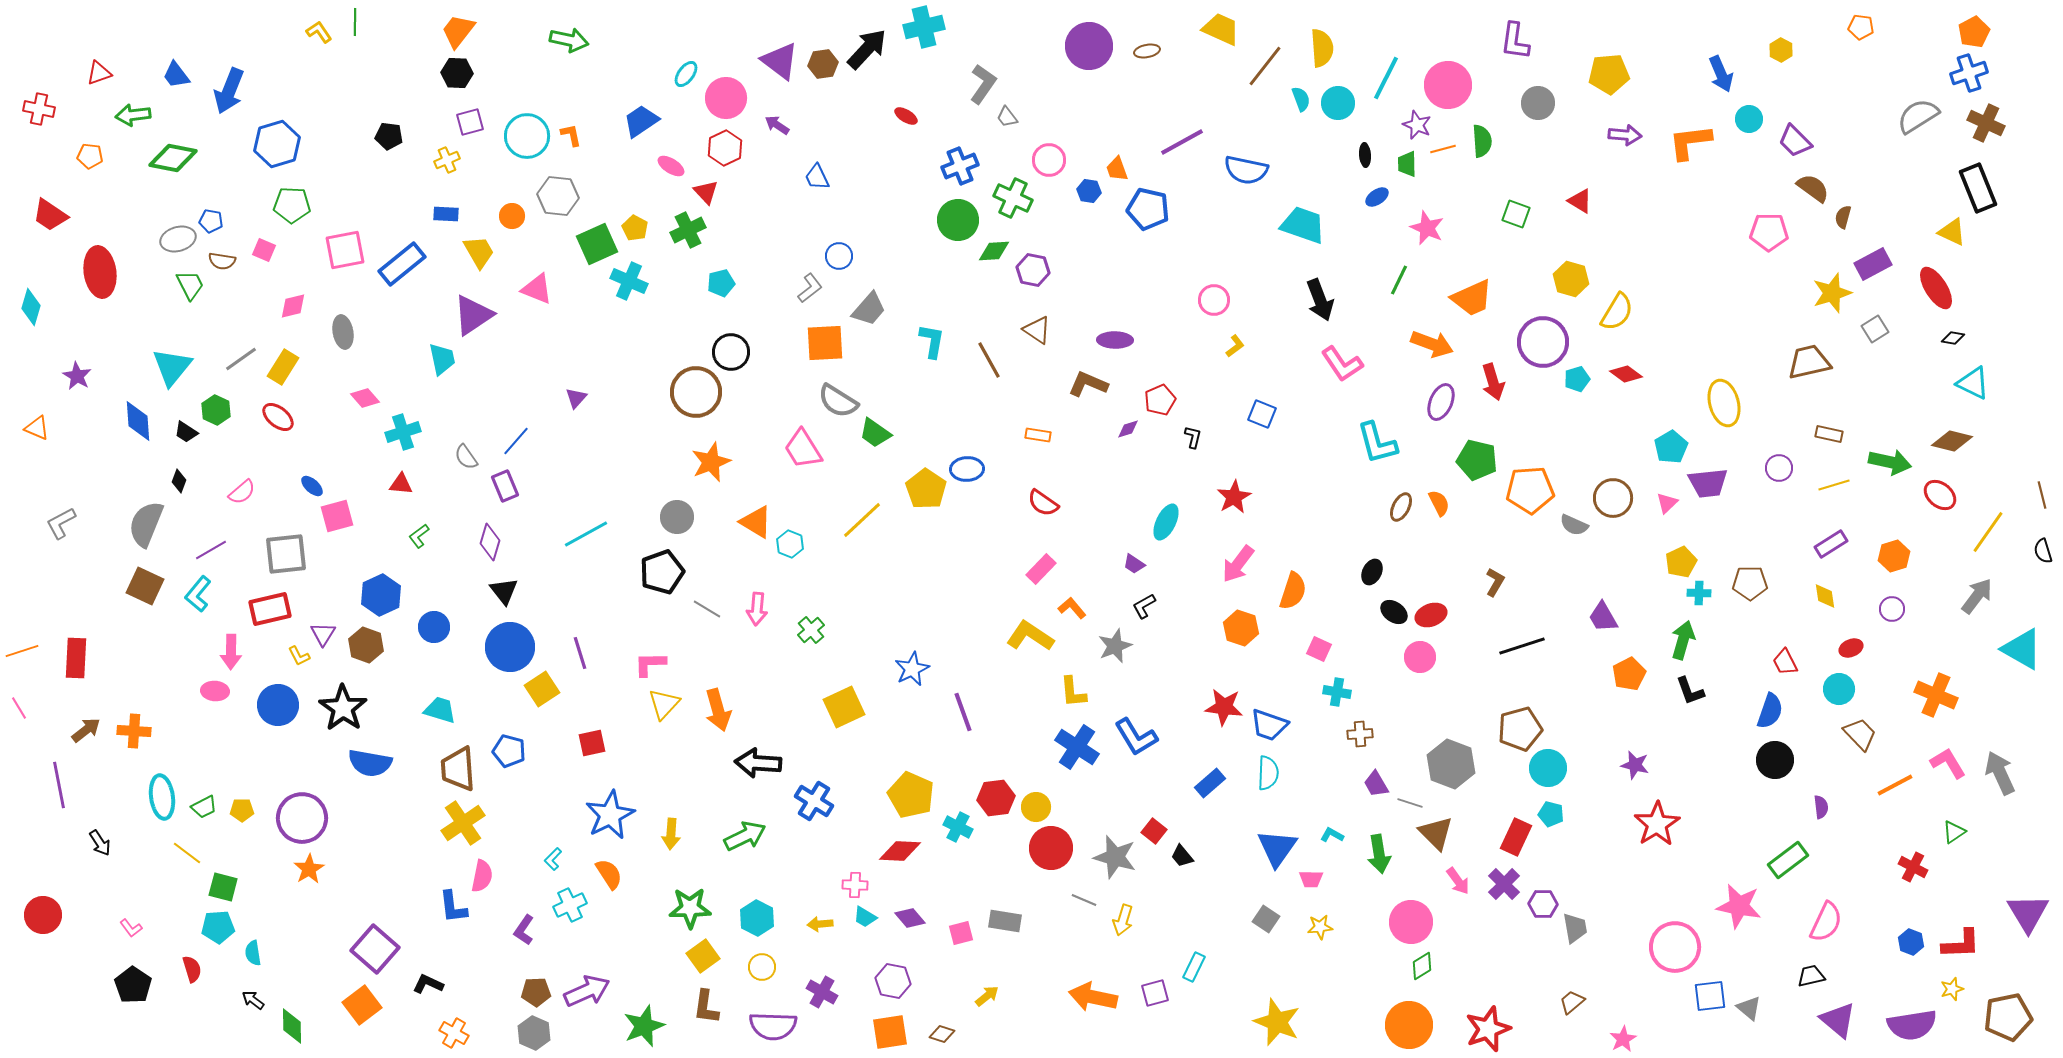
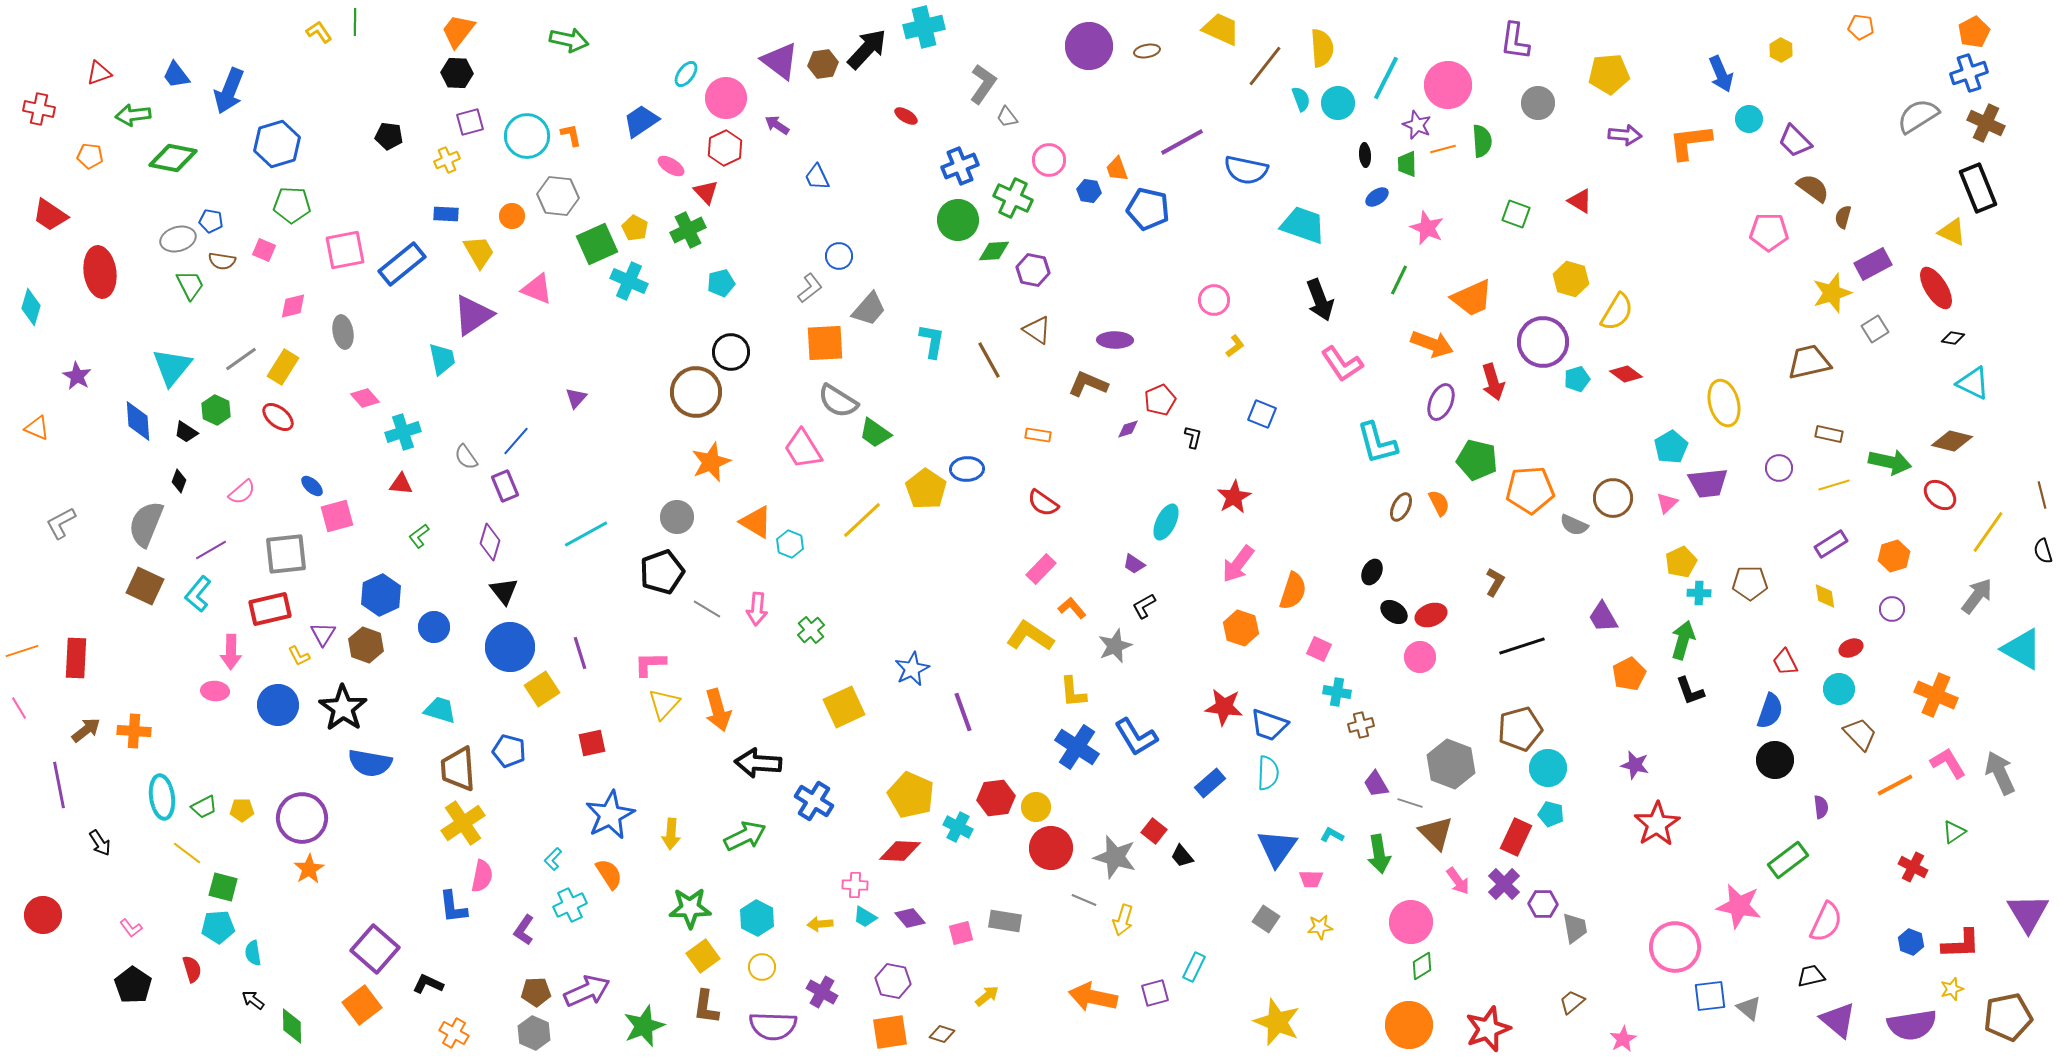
brown cross at (1360, 734): moved 1 px right, 9 px up; rotated 10 degrees counterclockwise
